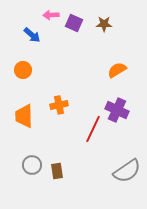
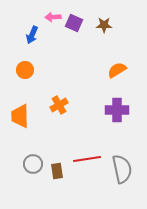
pink arrow: moved 2 px right, 2 px down
brown star: moved 1 px down
blue arrow: rotated 72 degrees clockwise
orange circle: moved 2 px right
orange cross: rotated 18 degrees counterclockwise
purple cross: rotated 25 degrees counterclockwise
orange trapezoid: moved 4 px left
red line: moved 6 px left, 30 px down; rotated 56 degrees clockwise
gray circle: moved 1 px right, 1 px up
gray semicircle: moved 5 px left, 2 px up; rotated 68 degrees counterclockwise
